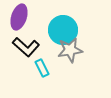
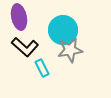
purple ellipse: rotated 30 degrees counterclockwise
black L-shape: moved 1 px left
